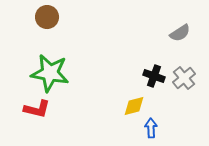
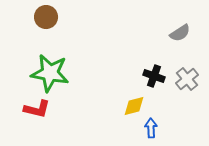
brown circle: moved 1 px left
gray cross: moved 3 px right, 1 px down
